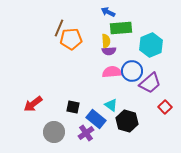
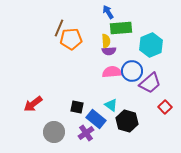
blue arrow: rotated 32 degrees clockwise
black square: moved 4 px right
